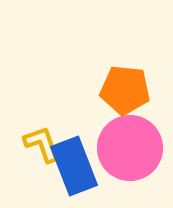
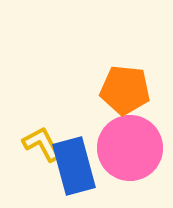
yellow L-shape: rotated 9 degrees counterclockwise
blue rectangle: rotated 6 degrees clockwise
